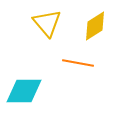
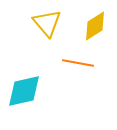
cyan diamond: rotated 12 degrees counterclockwise
